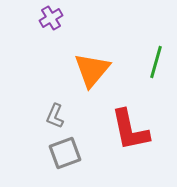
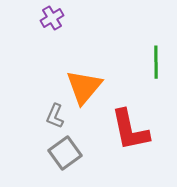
purple cross: moved 1 px right
green line: rotated 16 degrees counterclockwise
orange triangle: moved 8 px left, 17 px down
gray square: rotated 16 degrees counterclockwise
